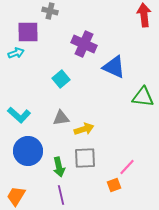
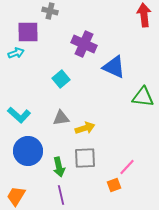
yellow arrow: moved 1 px right, 1 px up
